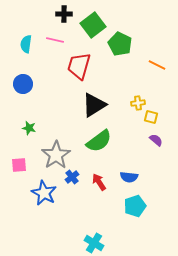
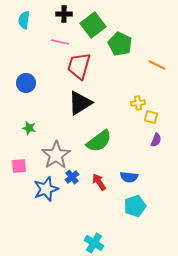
pink line: moved 5 px right, 2 px down
cyan semicircle: moved 2 px left, 24 px up
blue circle: moved 3 px right, 1 px up
black triangle: moved 14 px left, 2 px up
purple semicircle: rotated 72 degrees clockwise
pink square: moved 1 px down
blue star: moved 2 px right, 4 px up; rotated 25 degrees clockwise
